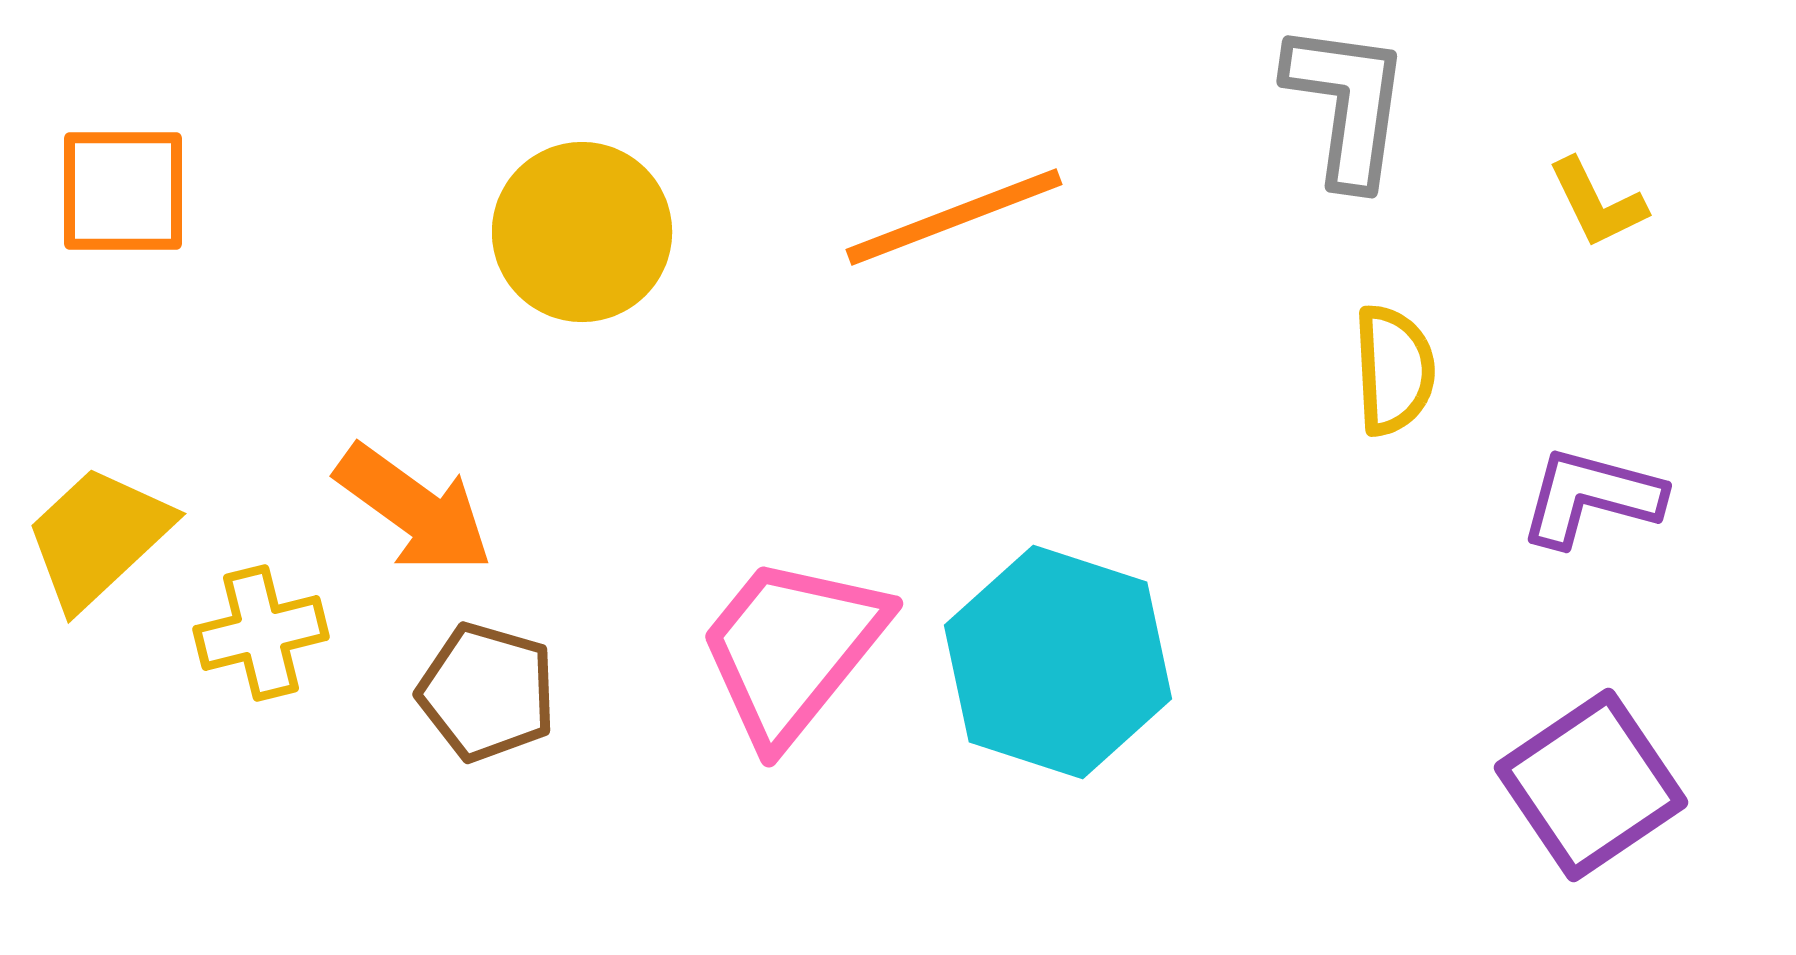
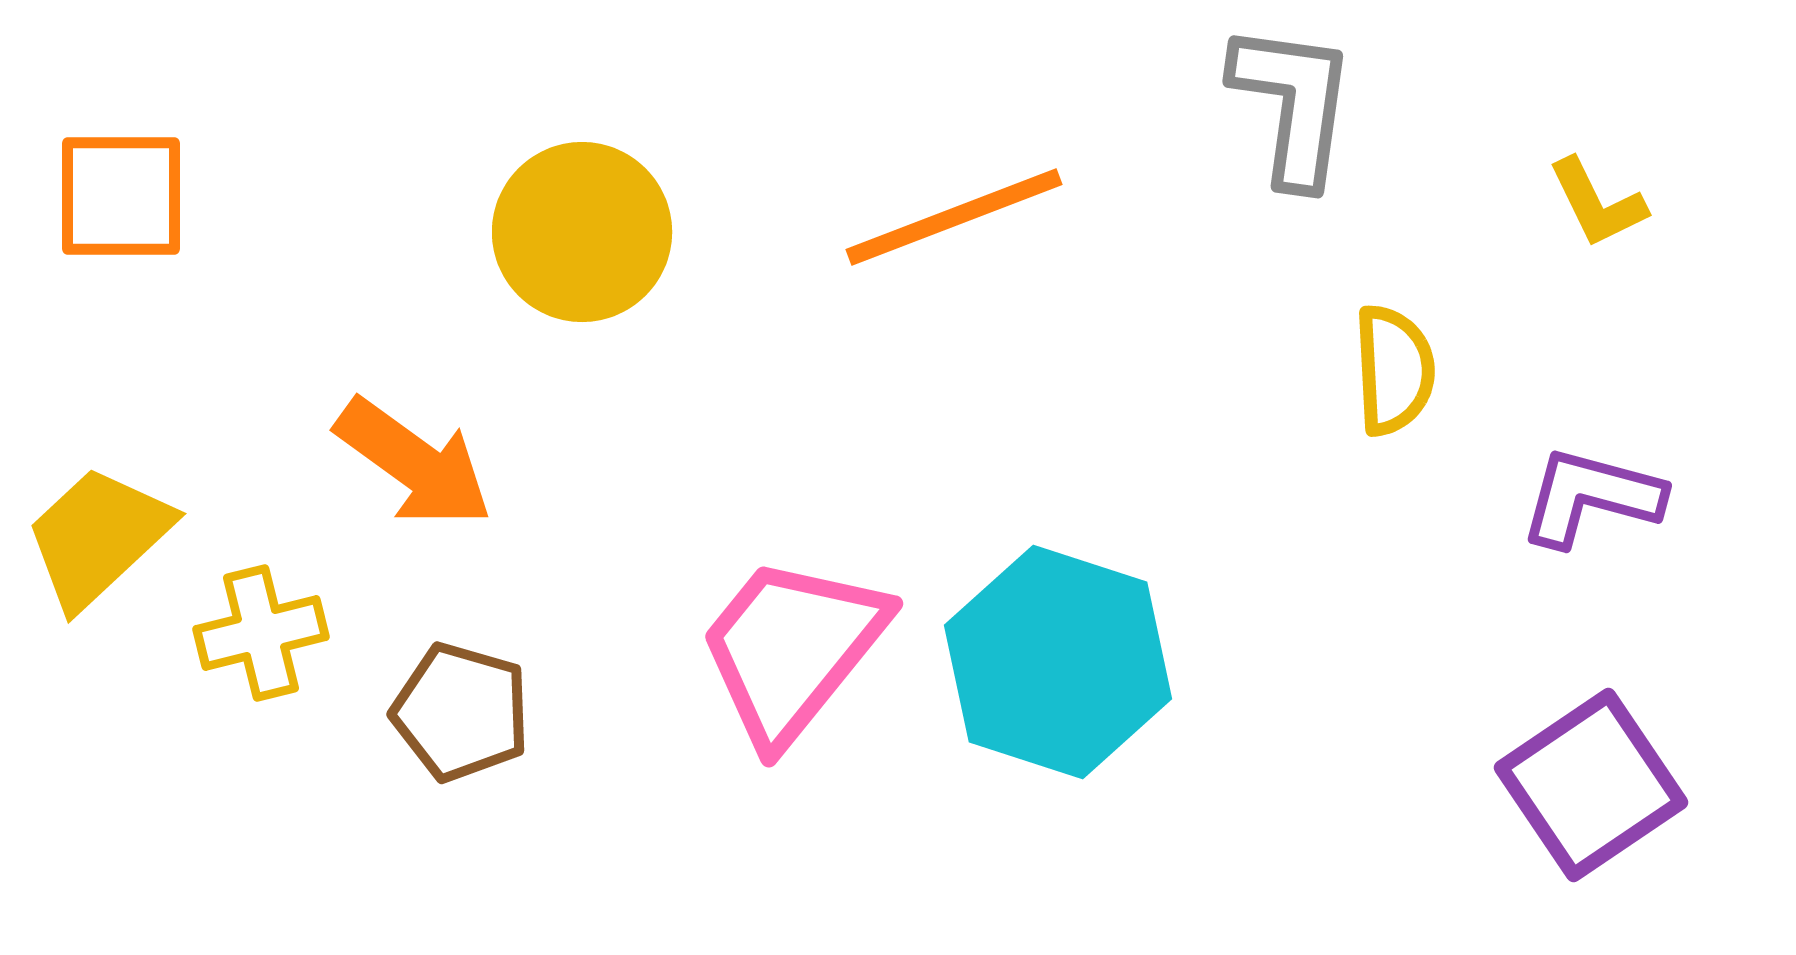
gray L-shape: moved 54 px left
orange square: moved 2 px left, 5 px down
orange arrow: moved 46 px up
brown pentagon: moved 26 px left, 20 px down
